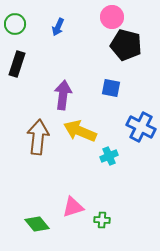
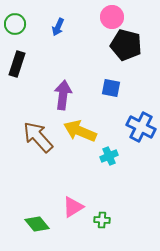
brown arrow: rotated 48 degrees counterclockwise
pink triangle: rotated 15 degrees counterclockwise
